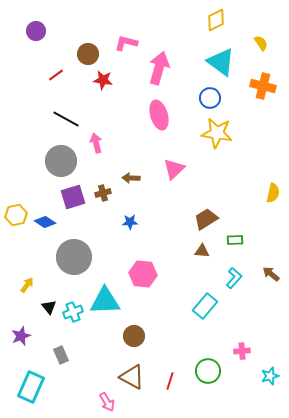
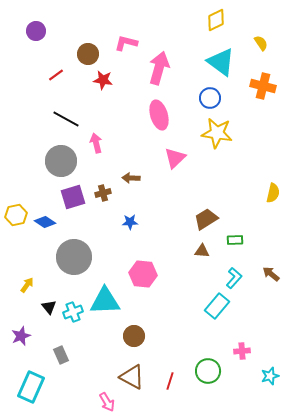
pink triangle at (174, 169): moved 1 px right, 11 px up
cyan rectangle at (205, 306): moved 12 px right
